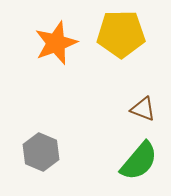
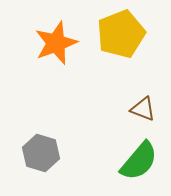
yellow pentagon: rotated 21 degrees counterclockwise
gray hexagon: moved 1 px down; rotated 6 degrees counterclockwise
